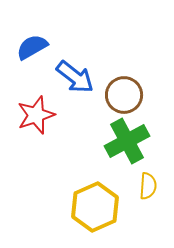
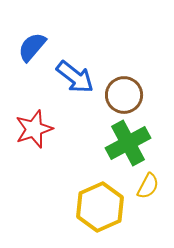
blue semicircle: rotated 20 degrees counterclockwise
red star: moved 2 px left, 14 px down
green cross: moved 1 px right, 2 px down
yellow semicircle: rotated 24 degrees clockwise
yellow hexagon: moved 5 px right
